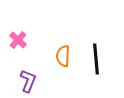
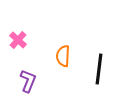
black line: moved 3 px right, 10 px down; rotated 12 degrees clockwise
